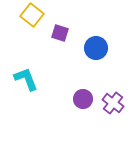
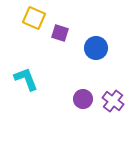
yellow square: moved 2 px right, 3 px down; rotated 15 degrees counterclockwise
purple cross: moved 2 px up
